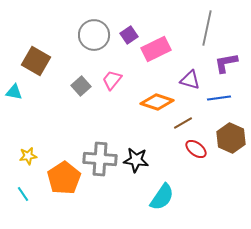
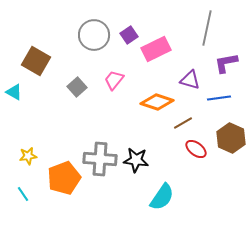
pink trapezoid: moved 2 px right
gray square: moved 4 px left, 1 px down
cyan triangle: rotated 18 degrees clockwise
orange pentagon: rotated 12 degrees clockwise
